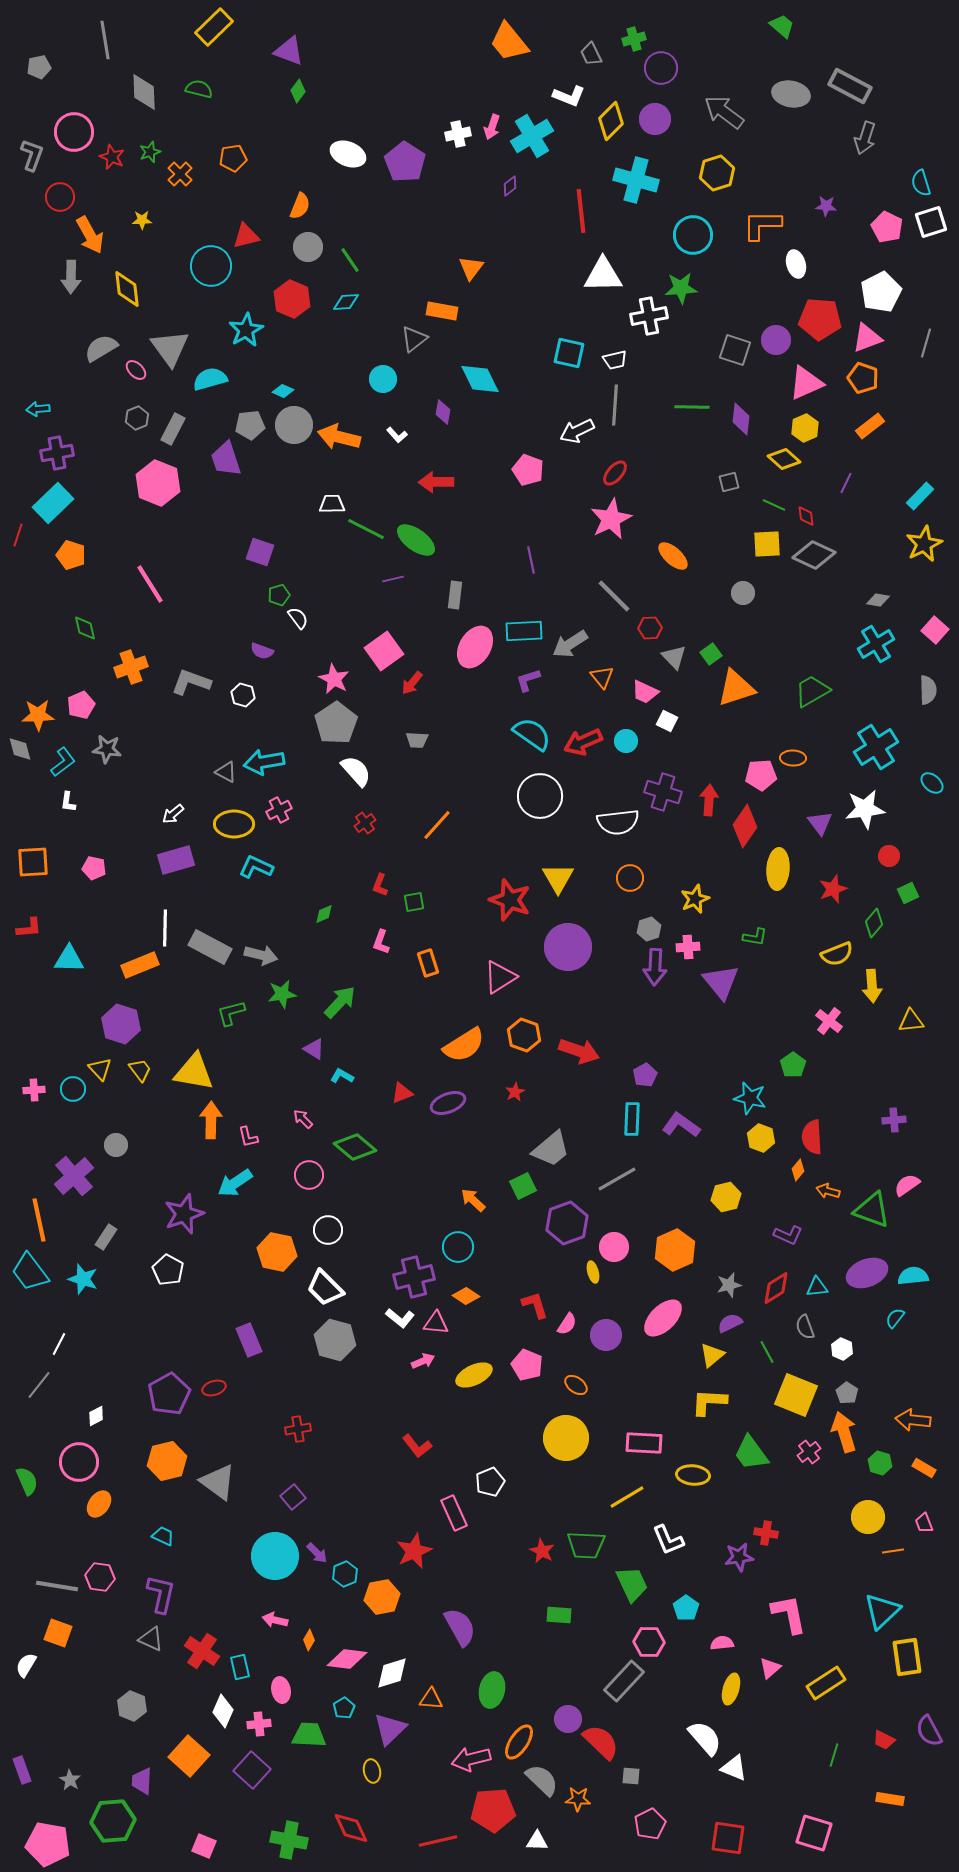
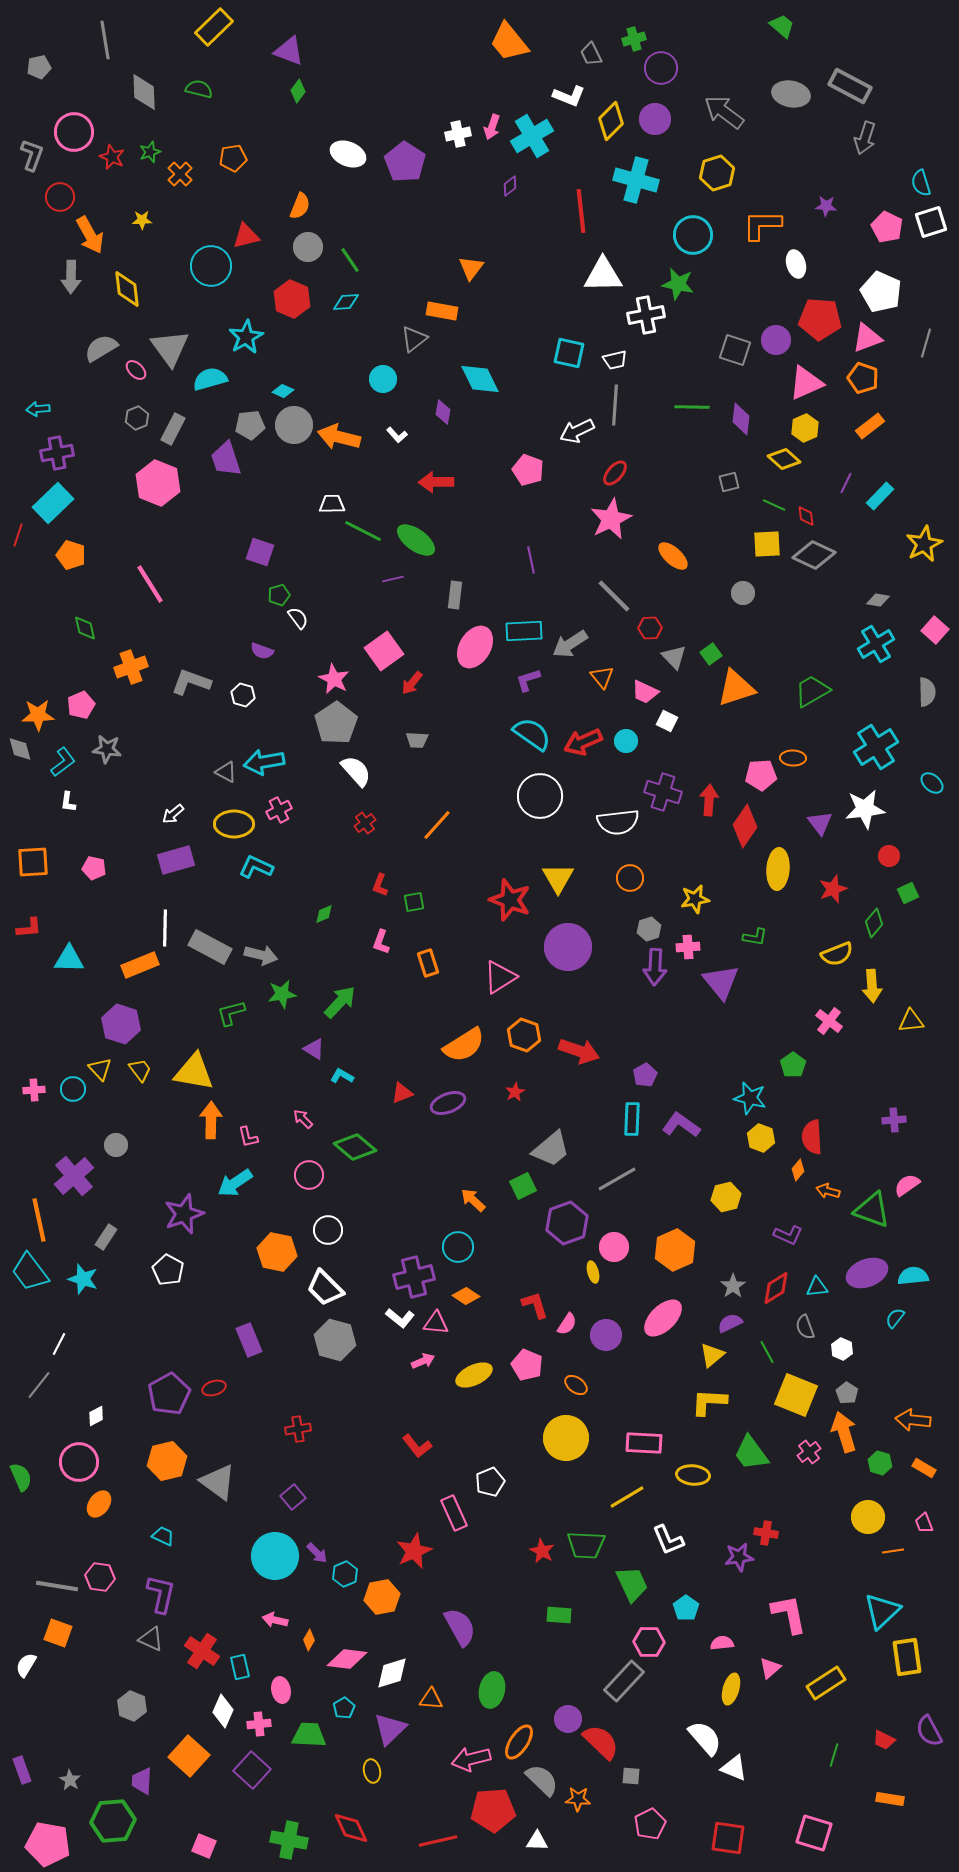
green star at (681, 288): moved 3 px left, 4 px up; rotated 16 degrees clockwise
white pentagon at (881, 292): rotated 21 degrees counterclockwise
white cross at (649, 316): moved 3 px left, 1 px up
cyan star at (246, 330): moved 7 px down
cyan rectangle at (920, 496): moved 40 px left
green line at (366, 529): moved 3 px left, 2 px down
gray semicircle at (928, 690): moved 1 px left, 2 px down
yellow star at (695, 899): rotated 12 degrees clockwise
gray star at (729, 1285): moved 4 px right, 1 px down; rotated 20 degrees counterclockwise
green semicircle at (27, 1481): moved 6 px left, 4 px up
